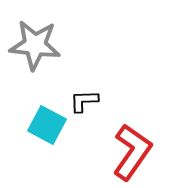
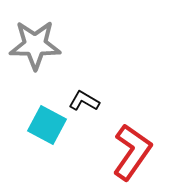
gray star: rotated 6 degrees counterclockwise
black L-shape: rotated 32 degrees clockwise
